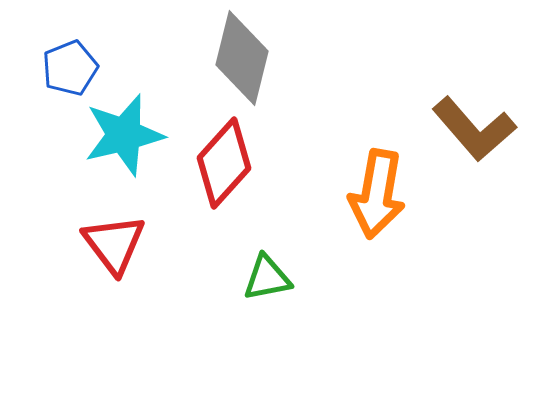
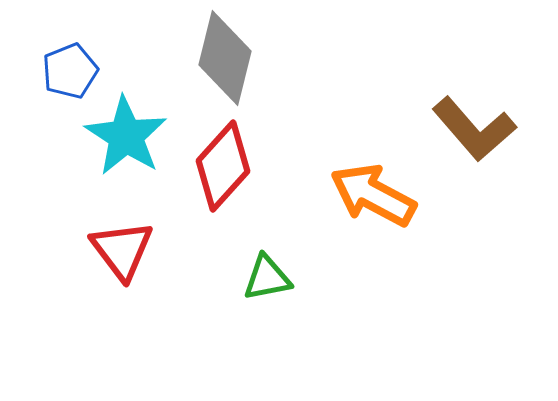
gray diamond: moved 17 px left
blue pentagon: moved 3 px down
cyan star: moved 2 px right, 1 px down; rotated 26 degrees counterclockwise
red diamond: moved 1 px left, 3 px down
orange arrow: moved 4 px left, 1 px down; rotated 108 degrees clockwise
red triangle: moved 8 px right, 6 px down
